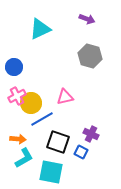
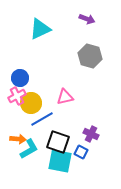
blue circle: moved 6 px right, 11 px down
cyan L-shape: moved 5 px right, 9 px up
cyan square: moved 9 px right, 11 px up
